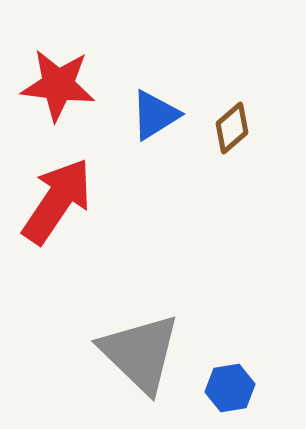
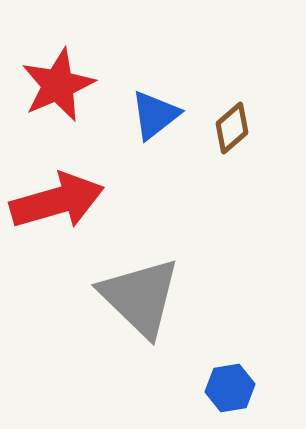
red star: rotated 30 degrees counterclockwise
blue triangle: rotated 6 degrees counterclockwise
red arrow: rotated 40 degrees clockwise
gray triangle: moved 56 px up
